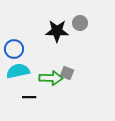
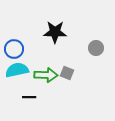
gray circle: moved 16 px right, 25 px down
black star: moved 2 px left, 1 px down
cyan semicircle: moved 1 px left, 1 px up
green arrow: moved 5 px left, 3 px up
